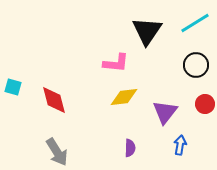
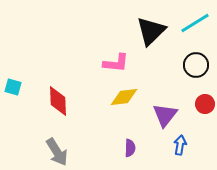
black triangle: moved 4 px right; rotated 12 degrees clockwise
red diamond: moved 4 px right, 1 px down; rotated 12 degrees clockwise
purple triangle: moved 3 px down
